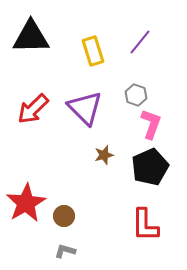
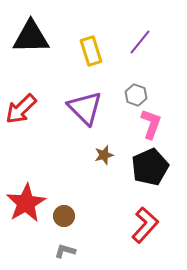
yellow rectangle: moved 2 px left
red arrow: moved 12 px left
red L-shape: rotated 138 degrees counterclockwise
